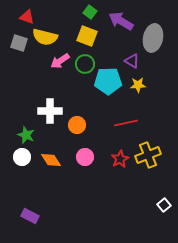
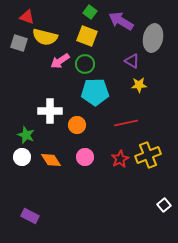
cyan pentagon: moved 13 px left, 11 px down
yellow star: moved 1 px right
